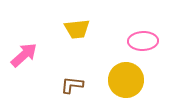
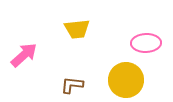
pink ellipse: moved 3 px right, 2 px down
